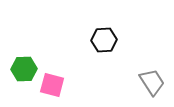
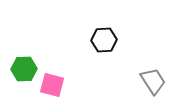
gray trapezoid: moved 1 px right, 1 px up
